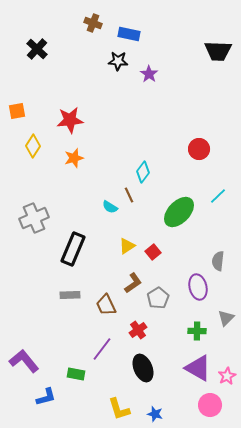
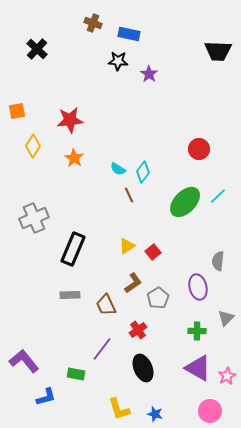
orange star: rotated 24 degrees counterclockwise
cyan semicircle: moved 8 px right, 38 px up
green ellipse: moved 6 px right, 10 px up
pink circle: moved 6 px down
